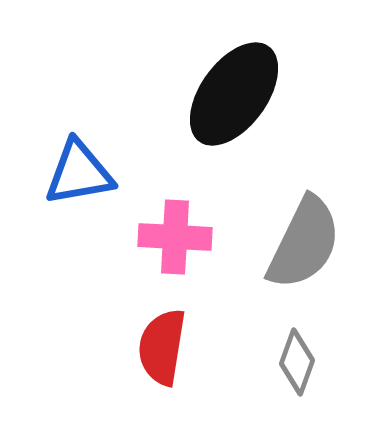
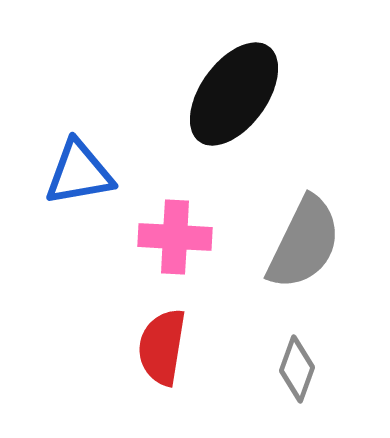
gray diamond: moved 7 px down
